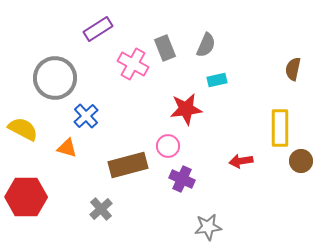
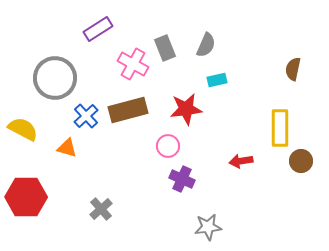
brown rectangle: moved 55 px up
